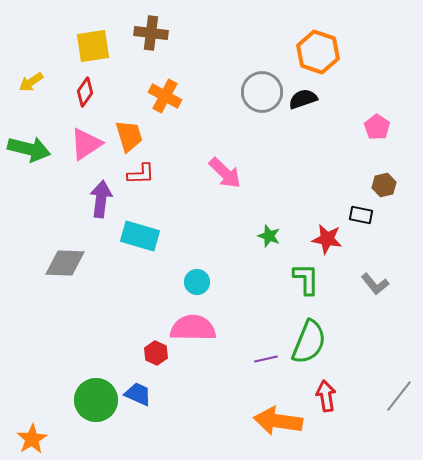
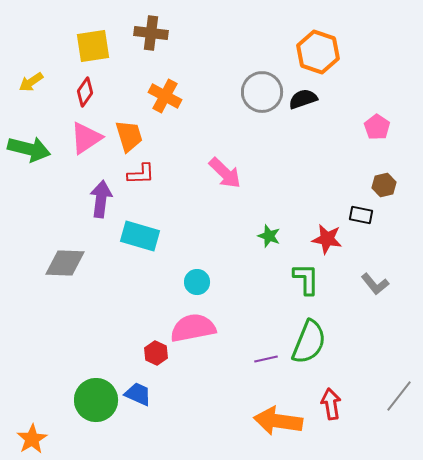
pink triangle: moved 6 px up
pink semicircle: rotated 12 degrees counterclockwise
red arrow: moved 5 px right, 8 px down
